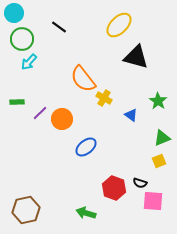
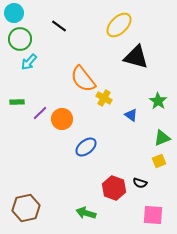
black line: moved 1 px up
green circle: moved 2 px left
pink square: moved 14 px down
brown hexagon: moved 2 px up
